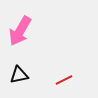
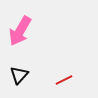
black triangle: rotated 36 degrees counterclockwise
